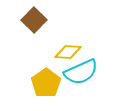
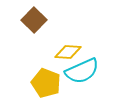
cyan semicircle: moved 1 px right, 1 px up
yellow pentagon: rotated 16 degrees counterclockwise
